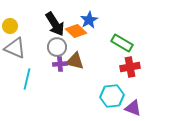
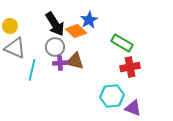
gray circle: moved 2 px left
purple cross: moved 1 px up
cyan line: moved 5 px right, 9 px up
